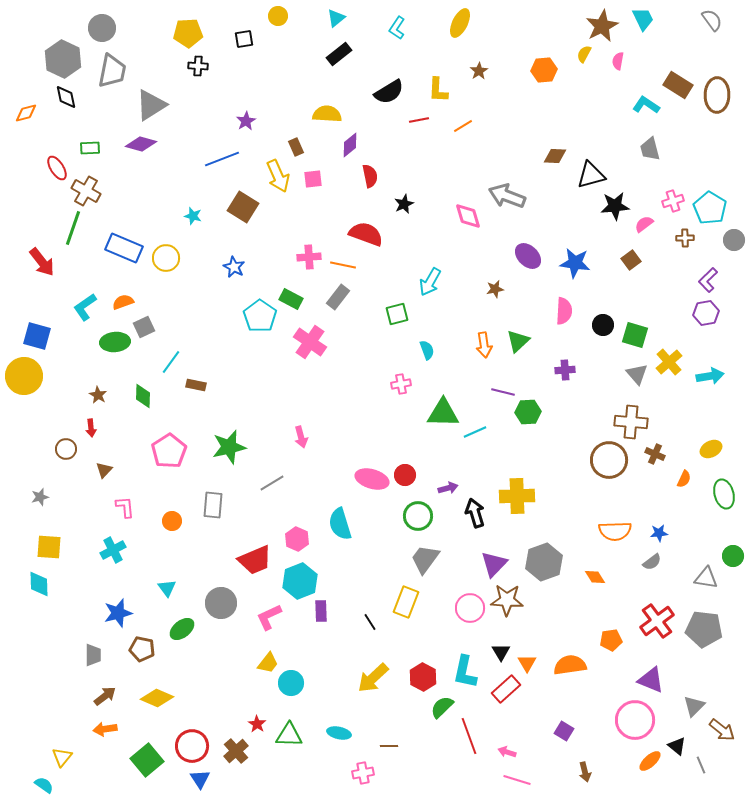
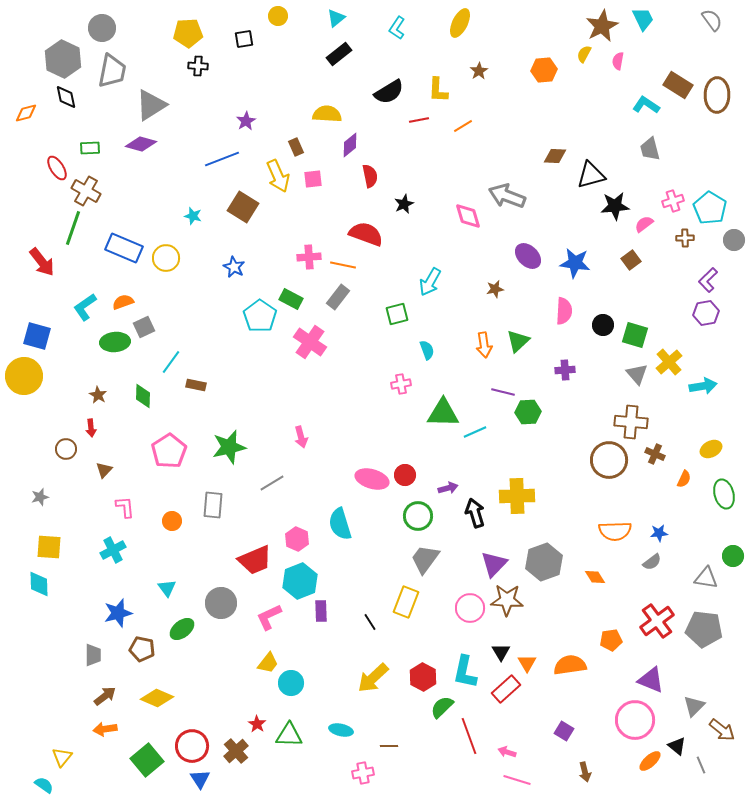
cyan arrow at (710, 376): moved 7 px left, 10 px down
cyan ellipse at (339, 733): moved 2 px right, 3 px up
